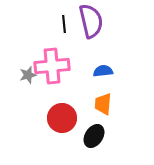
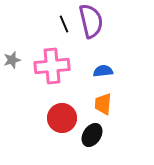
black line: rotated 18 degrees counterclockwise
gray star: moved 16 px left, 15 px up
black ellipse: moved 2 px left, 1 px up
